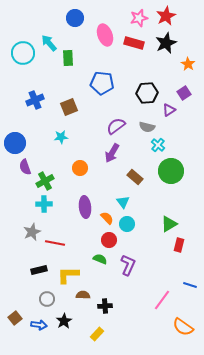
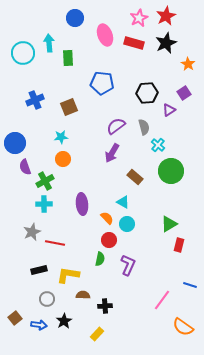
pink star at (139, 18): rotated 12 degrees counterclockwise
cyan arrow at (49, 43): rotated 36 degrees clockwise
gray semicircle at (147, 127): moved 3 px left; rotated 119 degrees counterclockwise
orange circle at (80, 168): moved 17 px left, 9 px up
cyan triangle at (123, 202): rotated 24 degrees counterclockwise
purple ellipse at (85, 207): moved 3 px left, 3 px up
green semicircle at (100, 259): rotated 80 degrees clockwise
yellow L-shape at (68, 275): rotated 10 degrees clockwise
